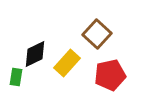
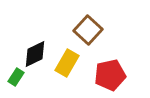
brown square: moved 9 px left, 4 px up
yellow rectangle: rotated 12 degrees counterclockwise
green rectangle: rotated 24 degrees clockwise
